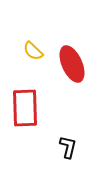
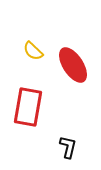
red ellipse: moved 1 px right, 1 px down; rotated 9 degrees counterclockwise
red rectangle: moved 3 px right, 1 px up; rotated 12 degrees clockwise
